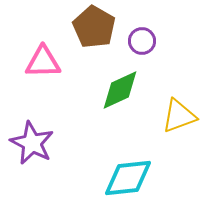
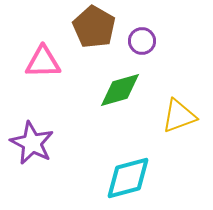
green diamond: rotated 9 degrees clockwise
cyan diamond: rotated 9 degrees counterclockwise
